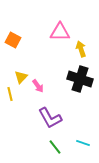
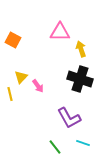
purple L-shape: moved 19 px right
